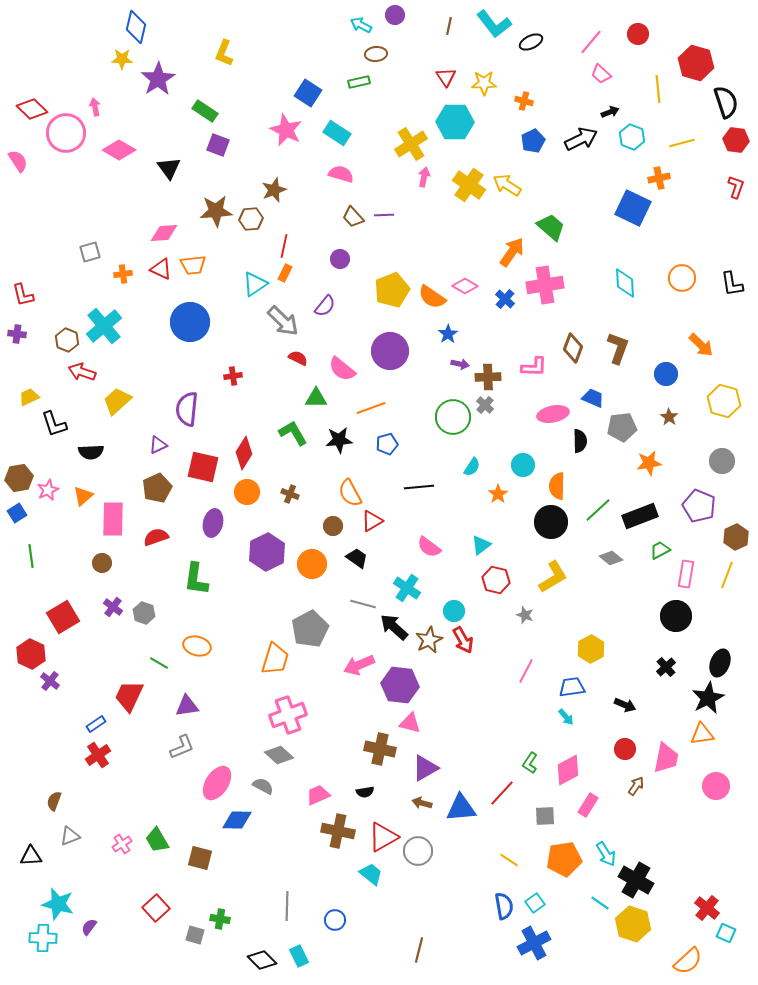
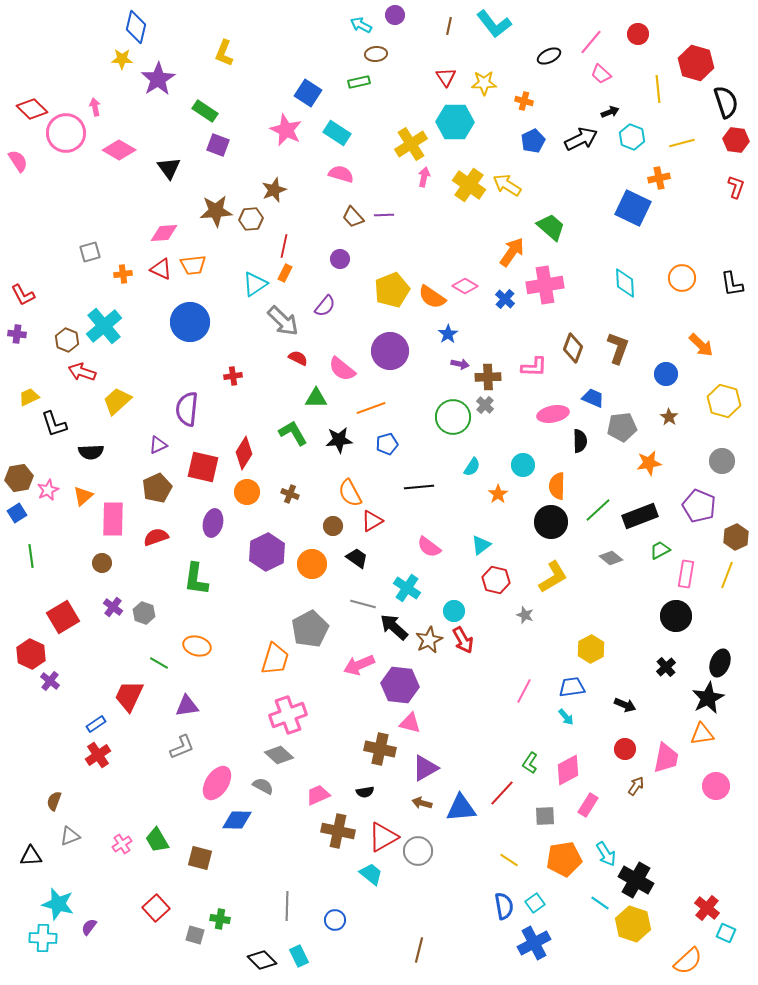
black ellipse at (531, 42): moved 18 px right, 14 px down
red L-shape at (23, 295): rotated 15 degrees counterclockwise
pink line at (526, 671): moved 2 px left, 20 px down
